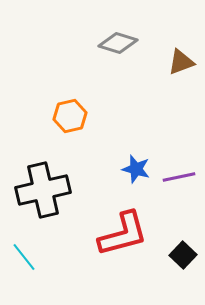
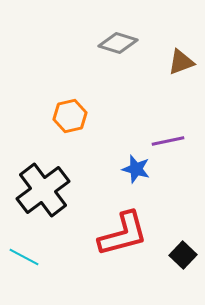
purple line: moved 11 px left, 36 px up
black cross: rotated 24 degrees counterclockwise
cyan line: rotated 24 degrees counterclockwise
